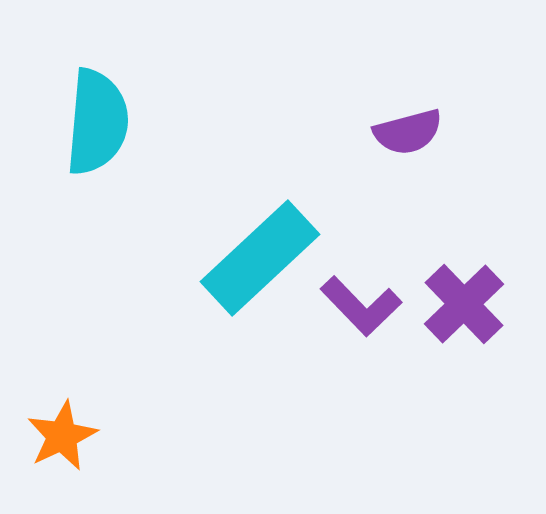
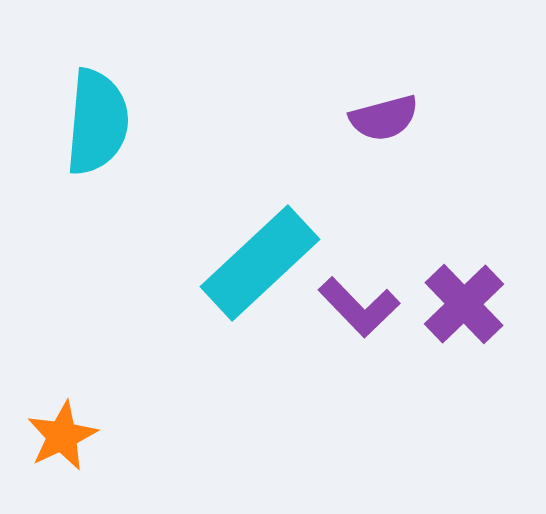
purple semicircle: moved 24 px left, 14 px up
cyan rectangle: moved 5 px down
purple L-shape: moved 2 px left, 1 px down
